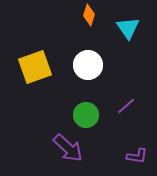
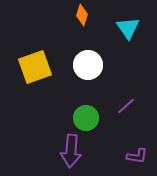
orange diamond: moved 7 px left
green circle: moved 3 px down
purple arrow: moved 3 px right, 3 px down; rotated 52 degrees clockwise
